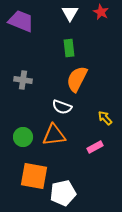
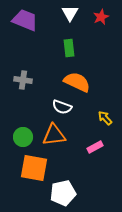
red star: moved 5 px down; rotated 21 degrees clockwise
purple trapezoid: moved 4 px right, 1 px up
orange semicircle: moved 3 px down; rotated 88 degrees clockwise
orange square: moved 8 px up
